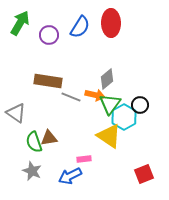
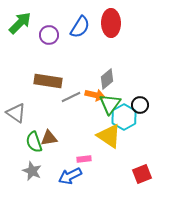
green arrow: rotated 15 degrees clockwise
gray line: rotated 48 degrees counterclockwise
red square: moved 2 px left
